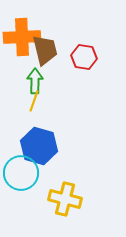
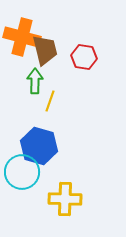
orange cross: rotated 18 degrees clockwise
yellow line: moved 16 px right
cyan circle: moved 1 px right, 1 px up
yellow cross: rotated 12 degrees counterclockwise
